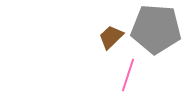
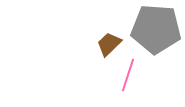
brown trapezoid: moved 2 px left, 7 px down
